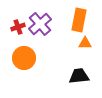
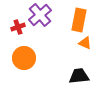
purple cross: moved 9 px up
orange triangle: rotated 24 degrees clockwise
